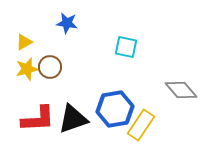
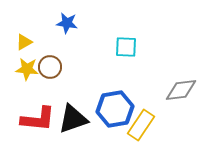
cyan square: rotated 10 degrees counterclockwise
yellow star: rotated 20 degrees clockwise
gray diamond: rotated 56 degrees counterclockwise
red L-shape: rotated 9 degrees clockwise
